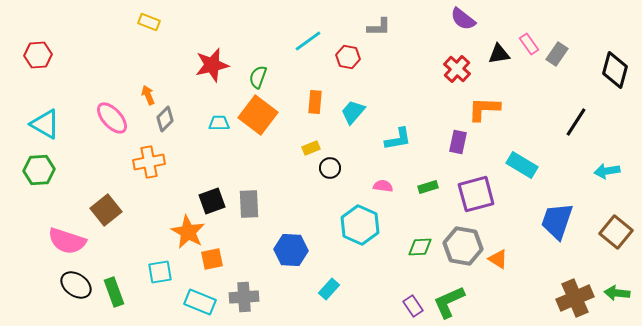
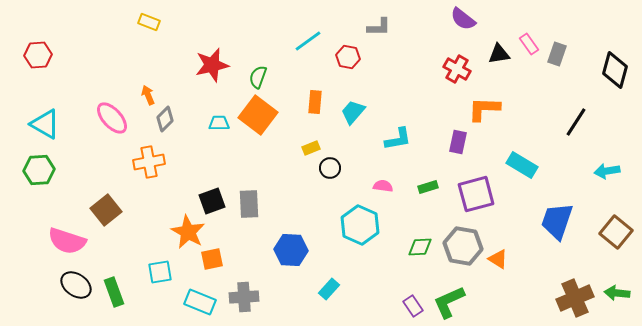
gray rectangle at (557, 54): rotated 15 degrees counterclockwise
red cross at (457, 69): rotated 12 degrees counterclockwise
